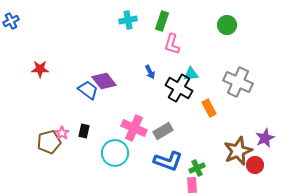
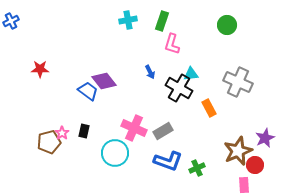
blue trapezoid: moved 1 px down
pink rectangle: moved 52 px right
